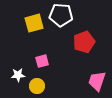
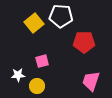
white pentagon: moved 1 px down
yellow square: rotated 24 degrees counterclockwise
red pentagon: rotated 20 degrees clockwise
pink trapezoid: moved 6 px left
